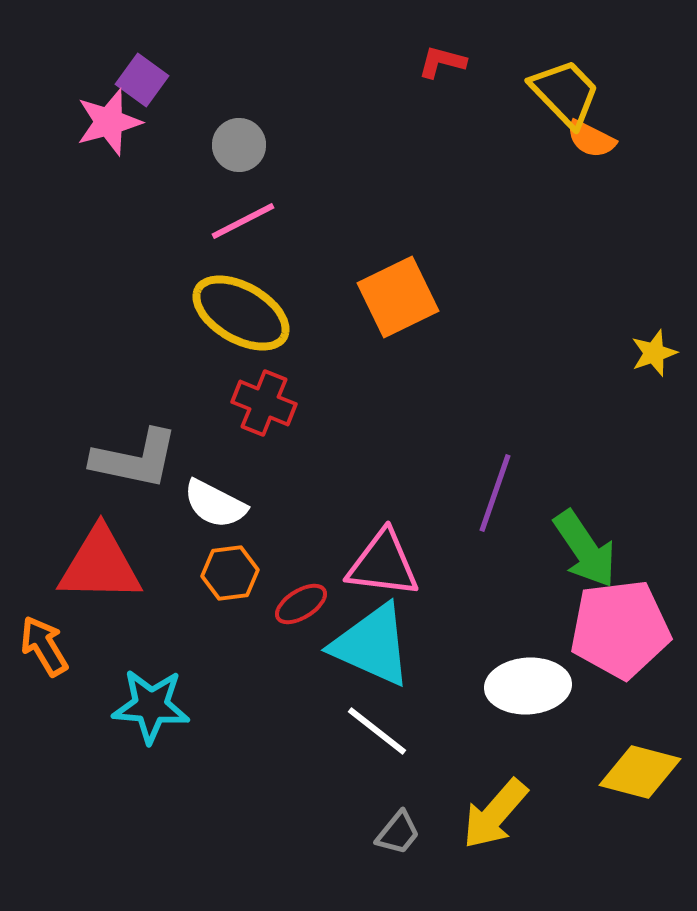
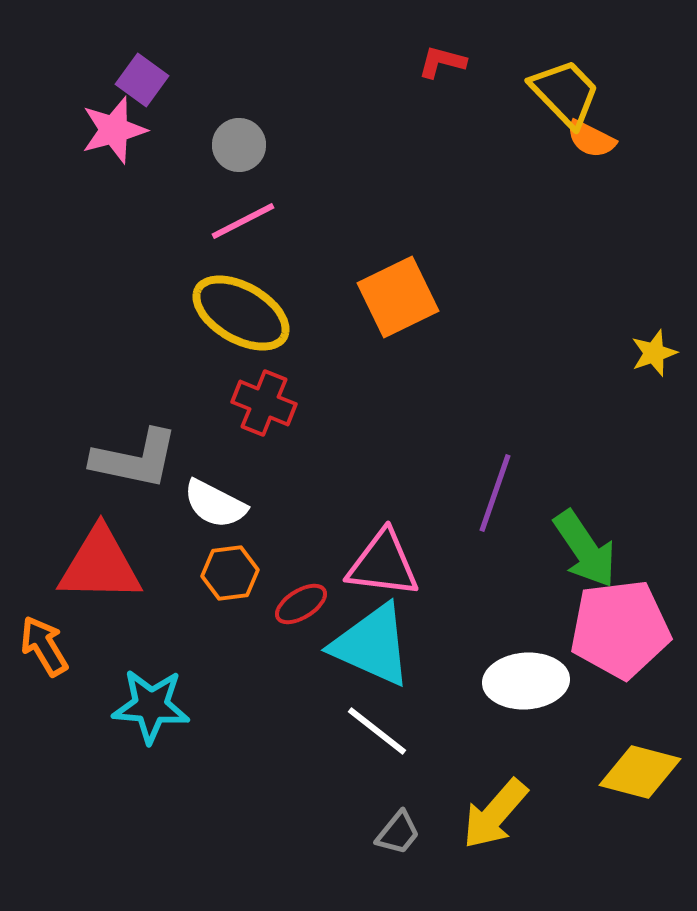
pink star: moved 5 px right, 8 px down
white ellipse: moved 2 px left, 5 px up
